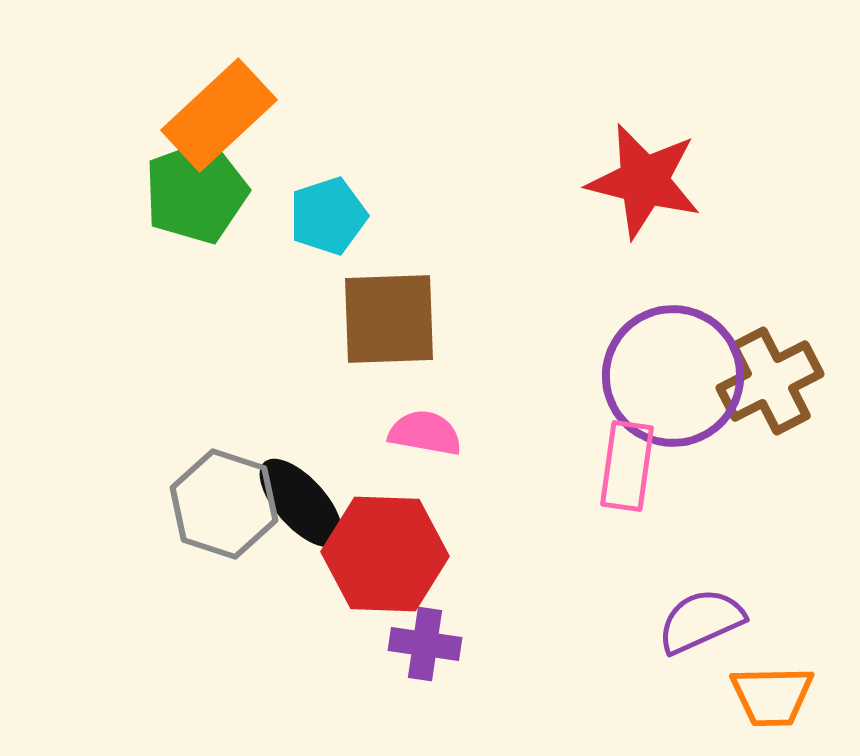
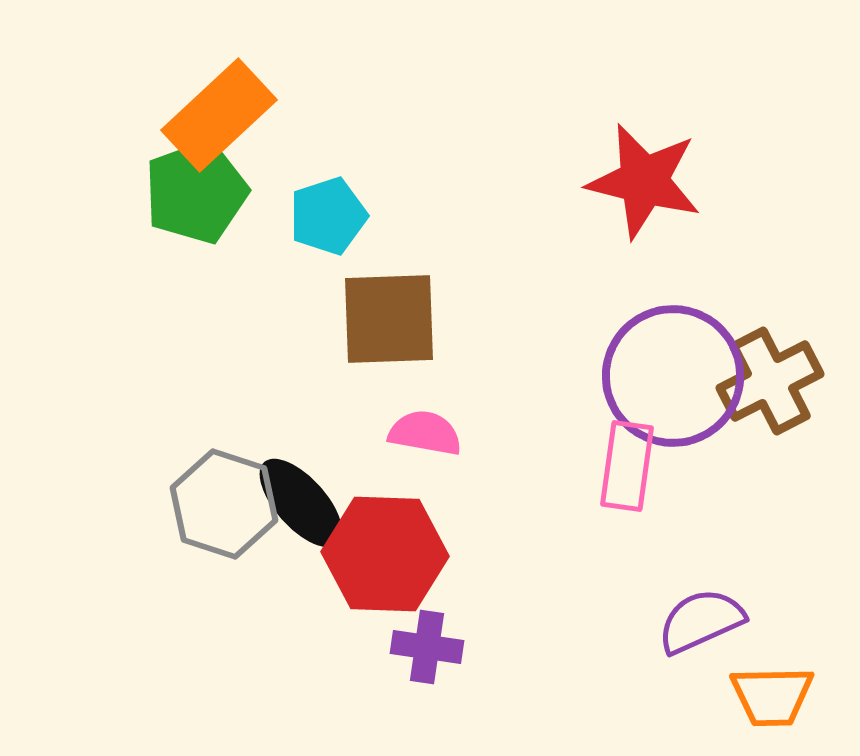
purple cross: moved 2 px right, 3 px down
